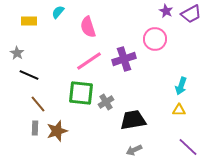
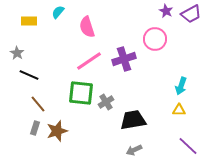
pink semicircle: moved 1 px left
gray rectangle: rotated 16 degrees clockwise
purple line: moved 1 px up
